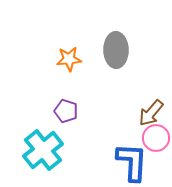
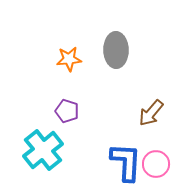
purple pentagon: moved 1 px right
pink circle: moved 26 px down
blue L-shape: moved 6 px left
